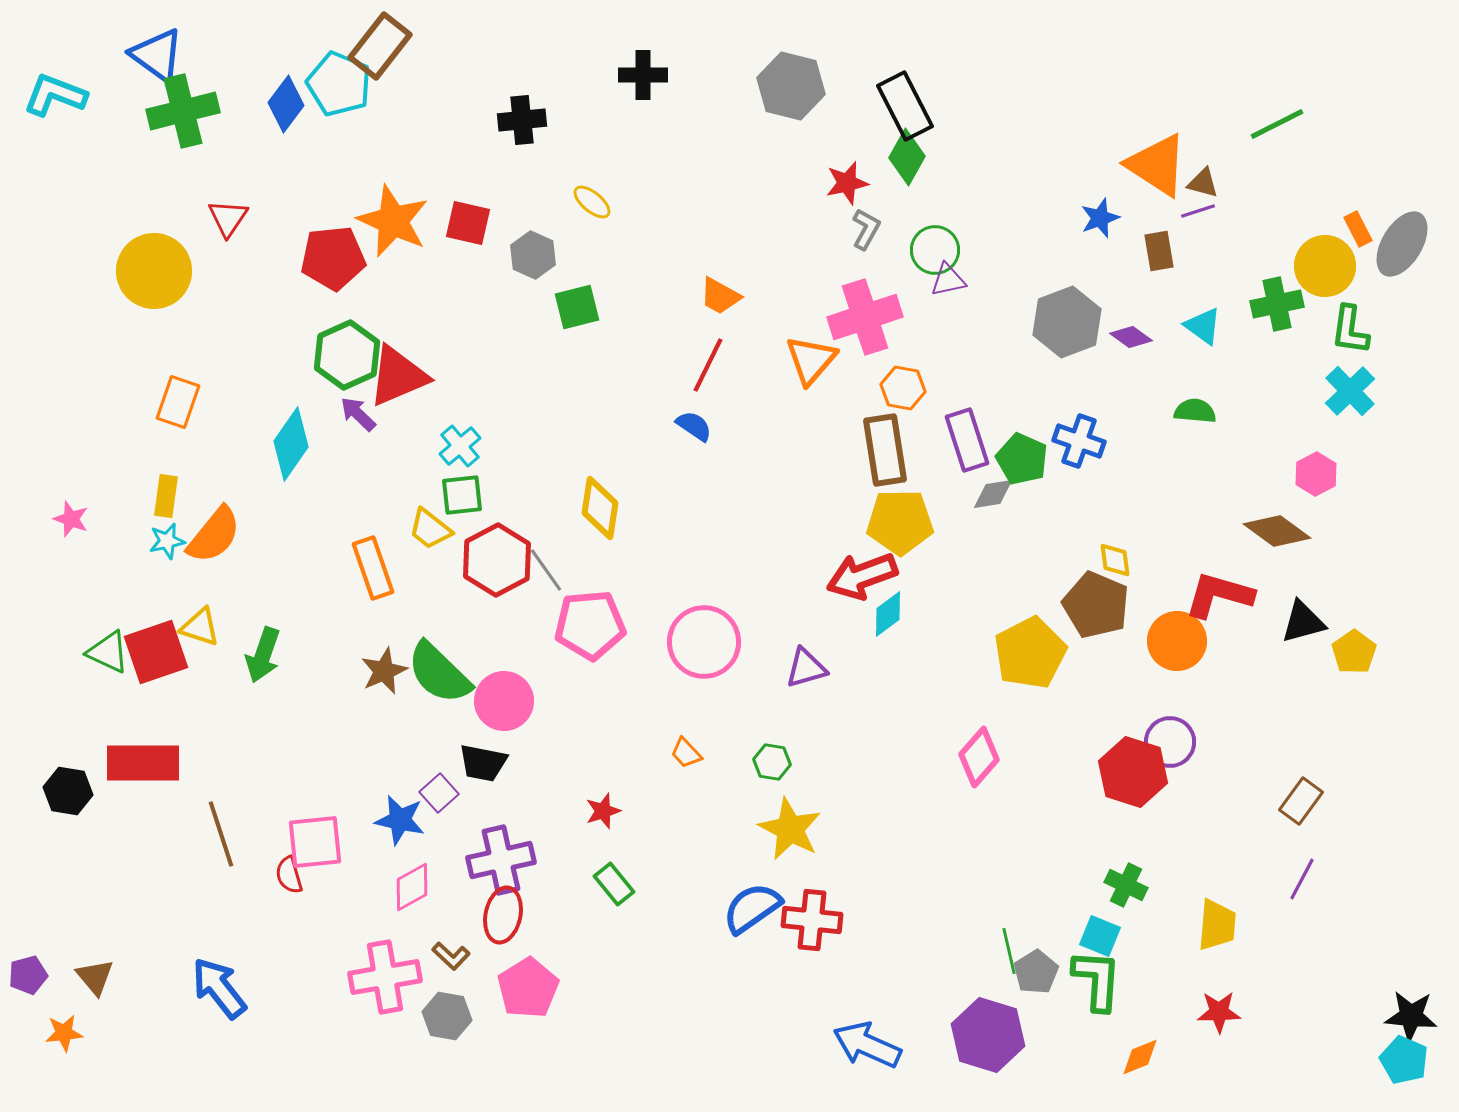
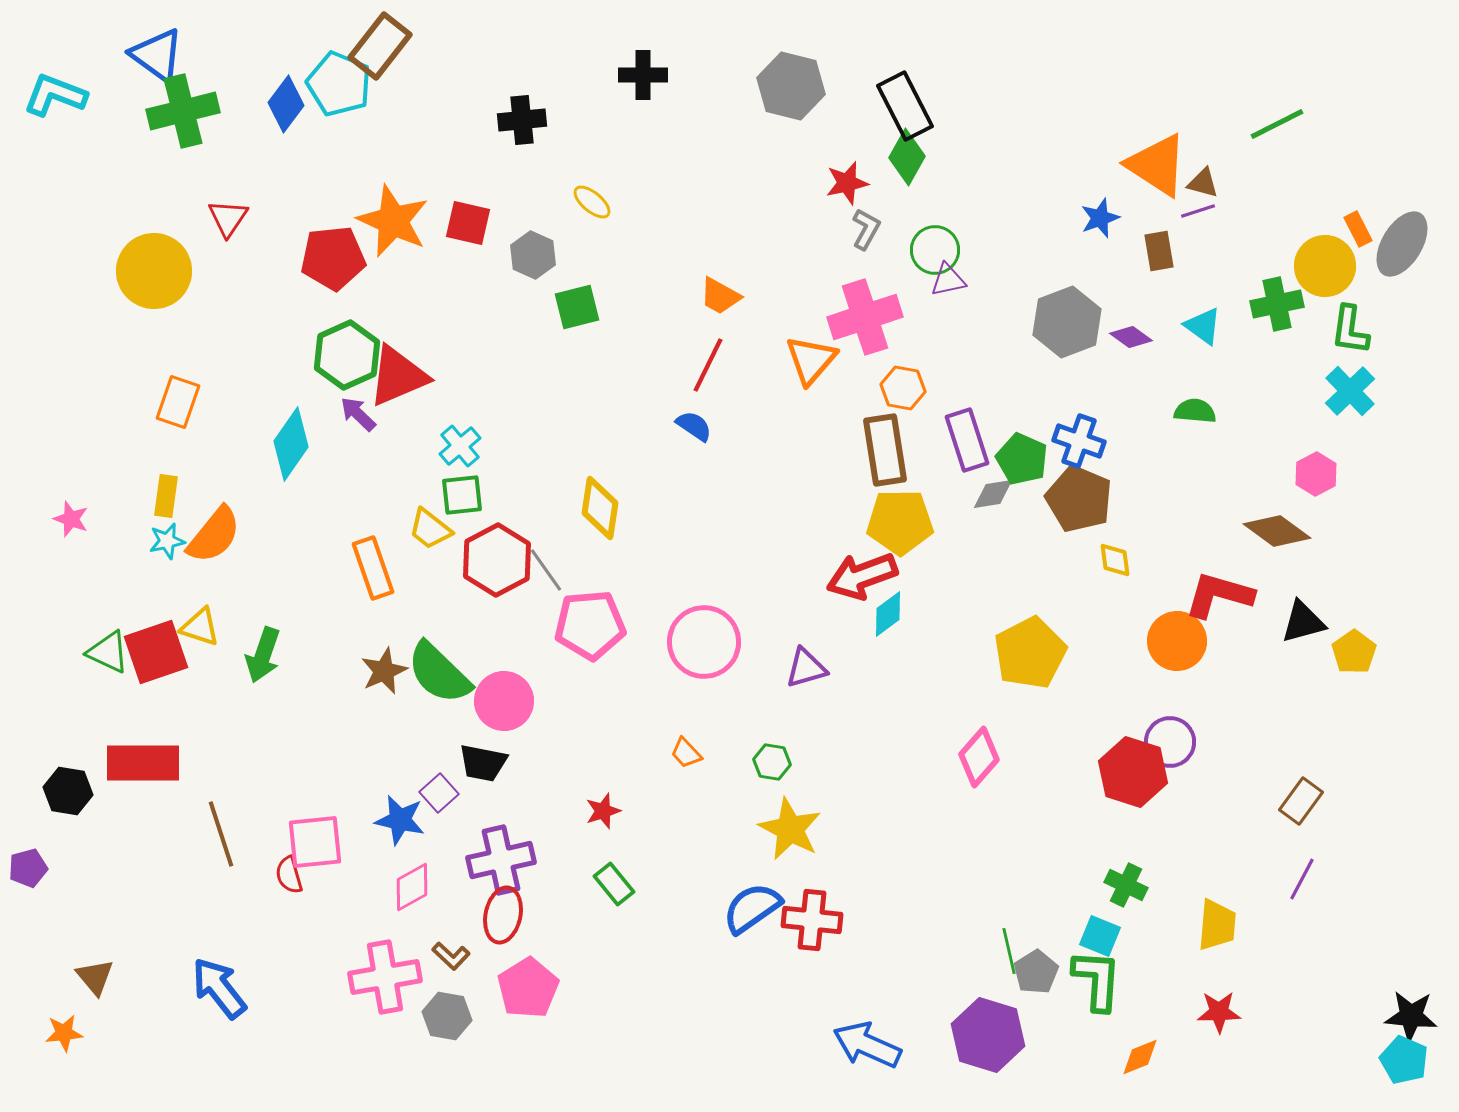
brown pentagon at (1096, 605): moved 17 px left, 106 px up
purple pentagon at (28, 975): moved 107 px up
